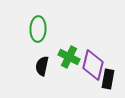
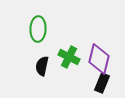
purple diamond: moved 6 px right, 6 px up
black rectangle: moved 6 px left, 4 px down; rotated 12 degrees clockwise
